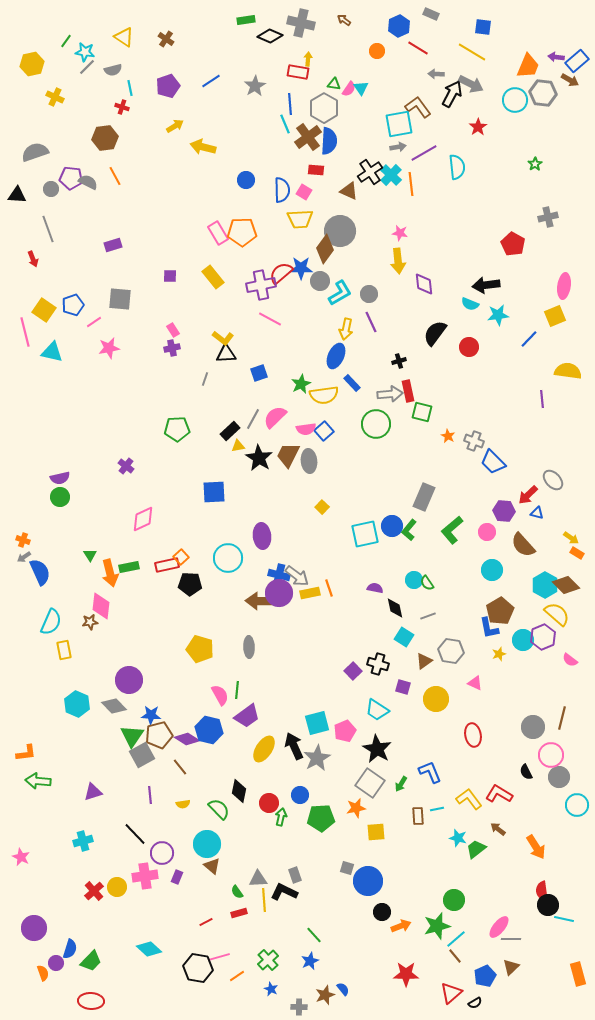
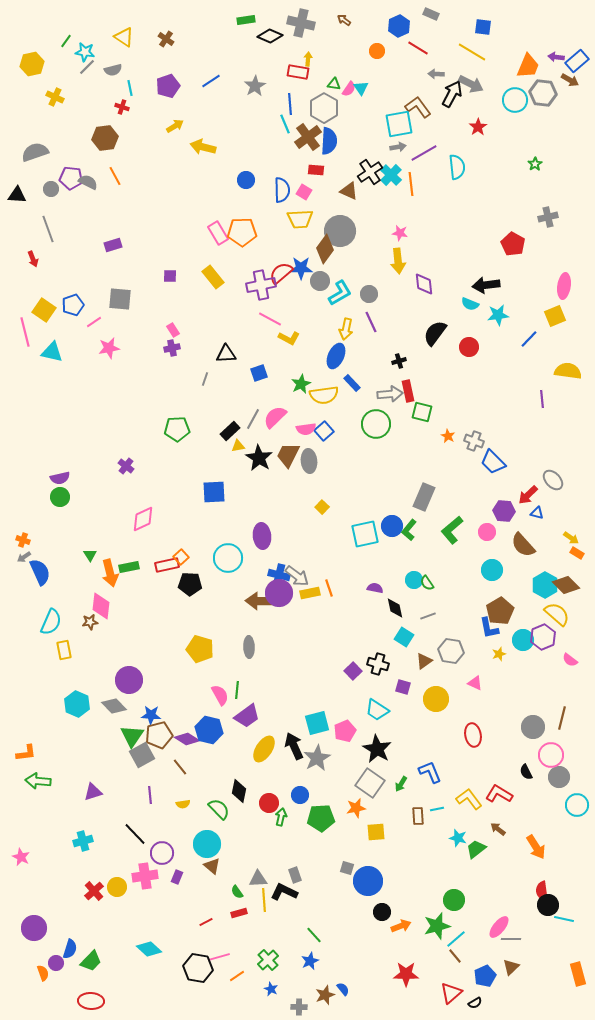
yellow L-shape at (223, 338): moved 66 px right; rotated 10 degrees counterclockwise
